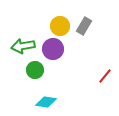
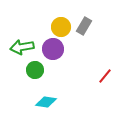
yellow circle: moved 1 px right, 1 px down
green arrow: moved 1 px left, 1 px down
